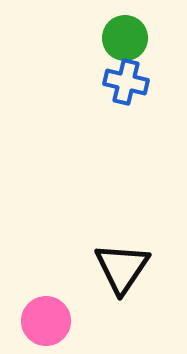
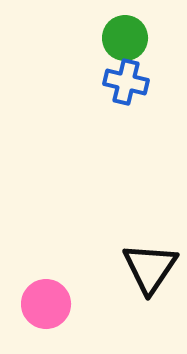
black triangle: moved 28 px right
pink circle: moved 17 px up
